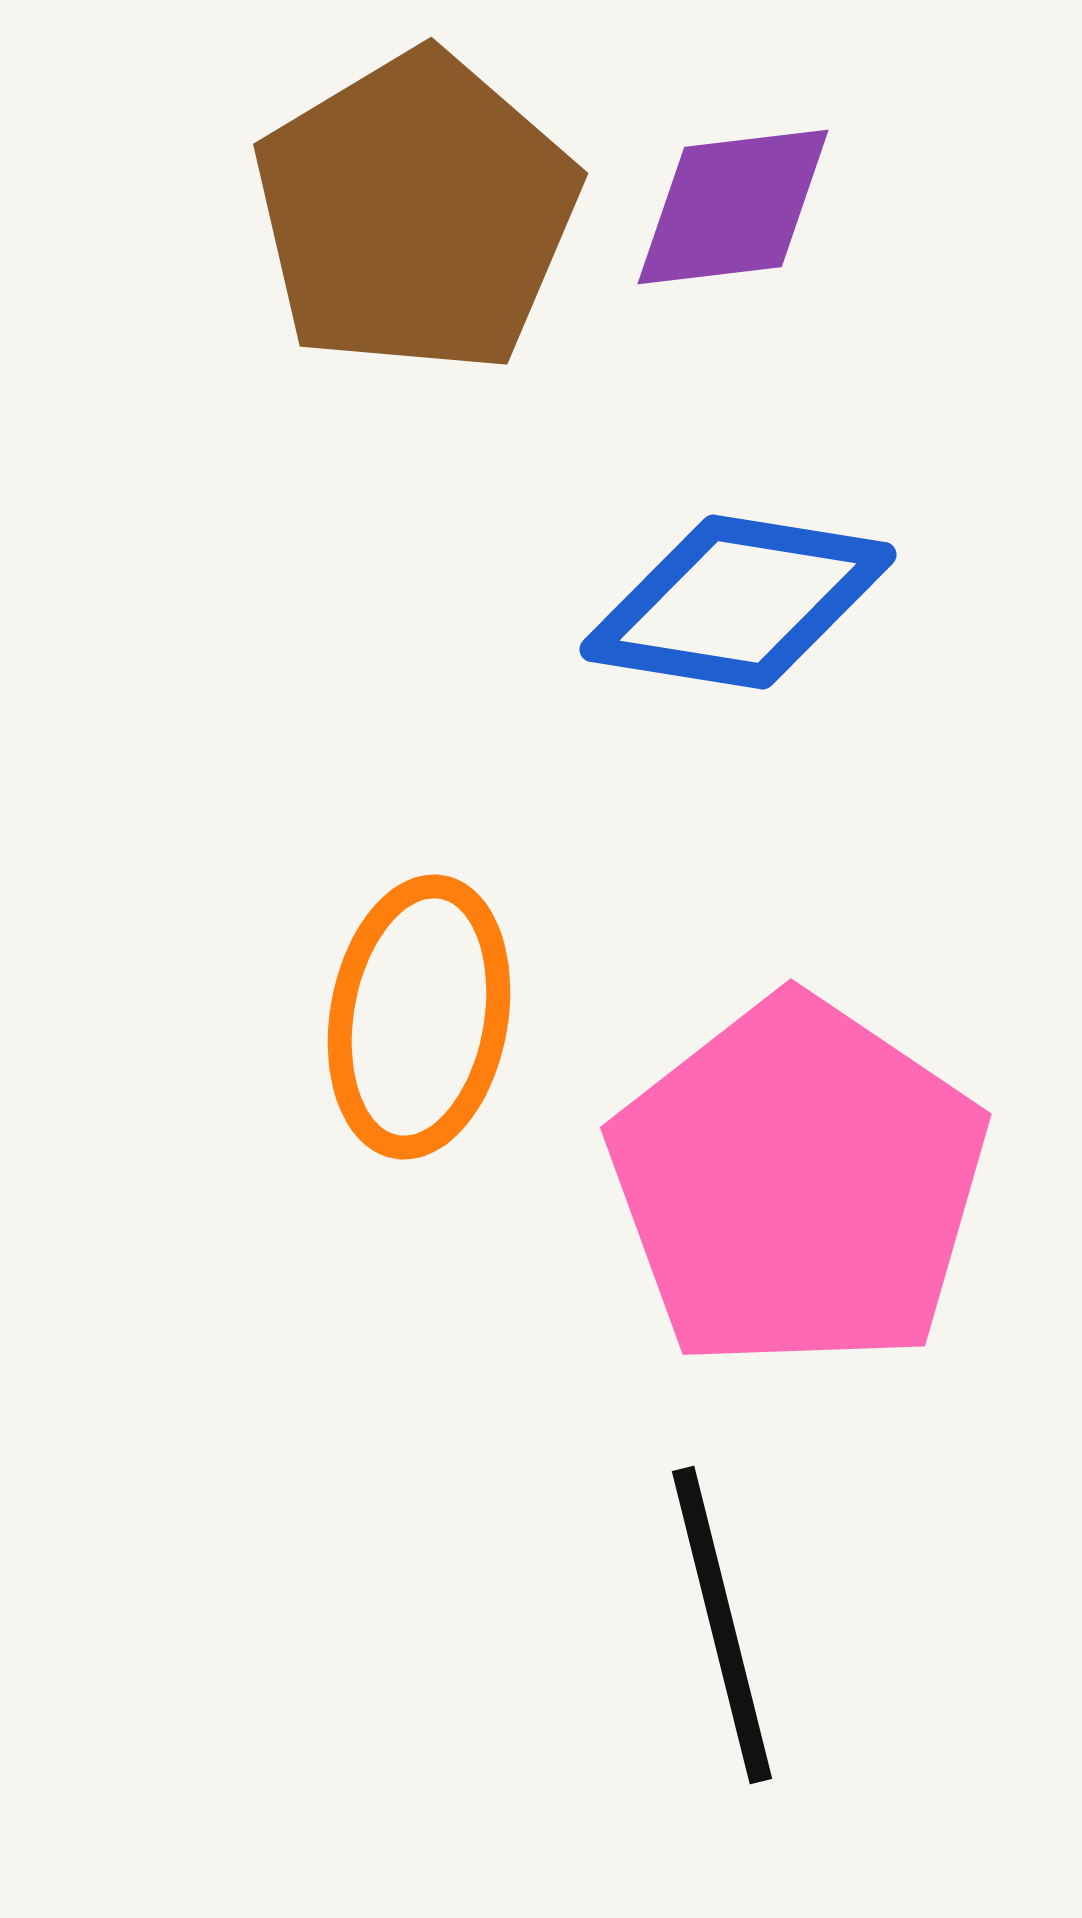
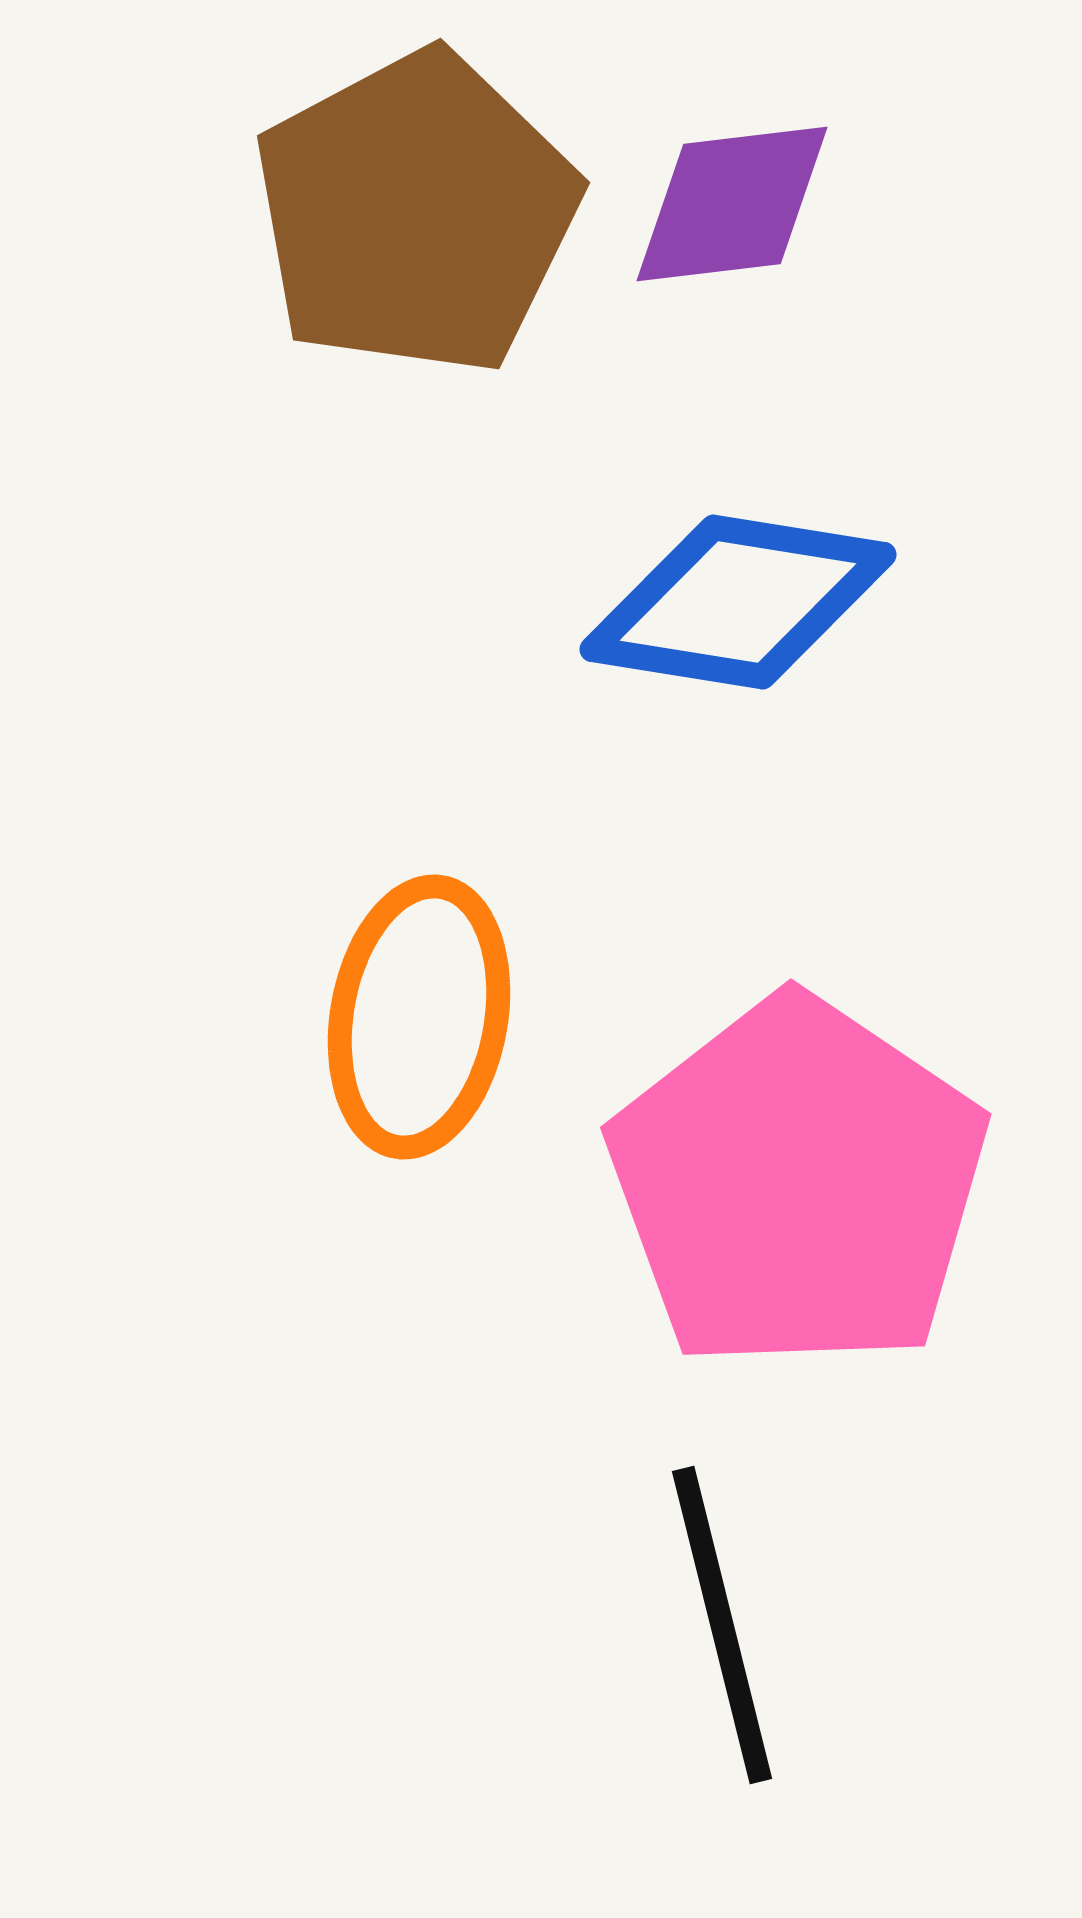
purple diamond: moved 1 px left, 3 px up
brown pentagon: rotated 3 degrees clockwise
